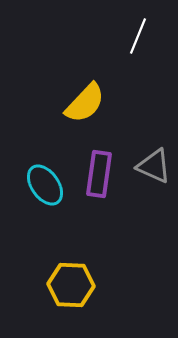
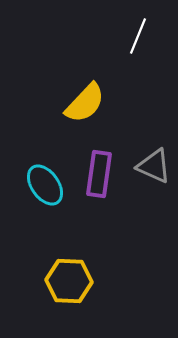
yellow hexagon: moved 2 px left, 4 px up
